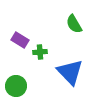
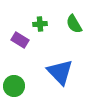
green cross: moved 28 px up
blue triangle: moved 10 px left
green circle: moved 2 px left
